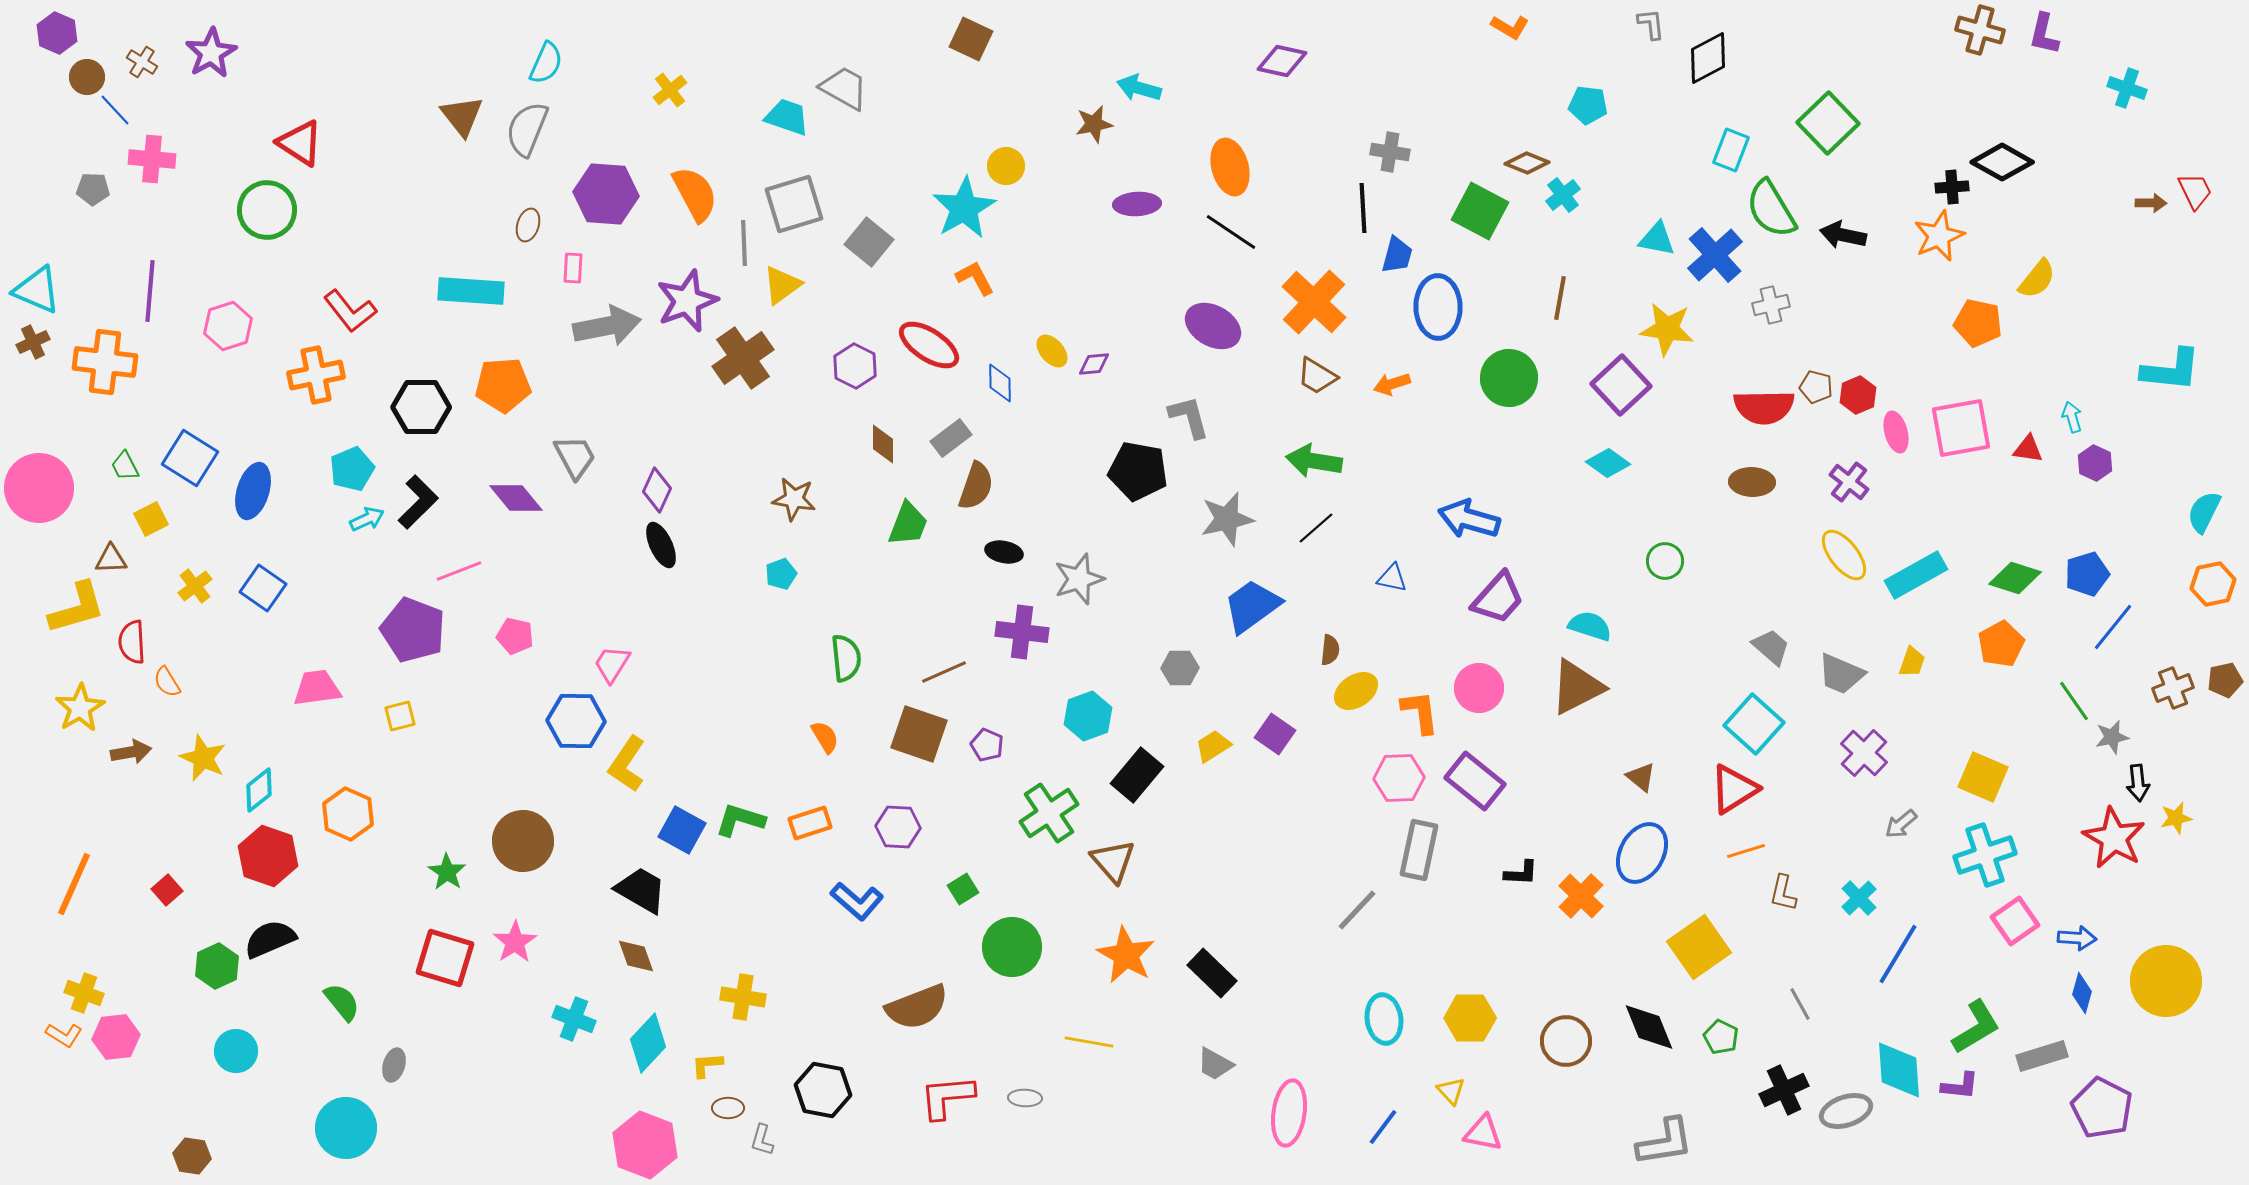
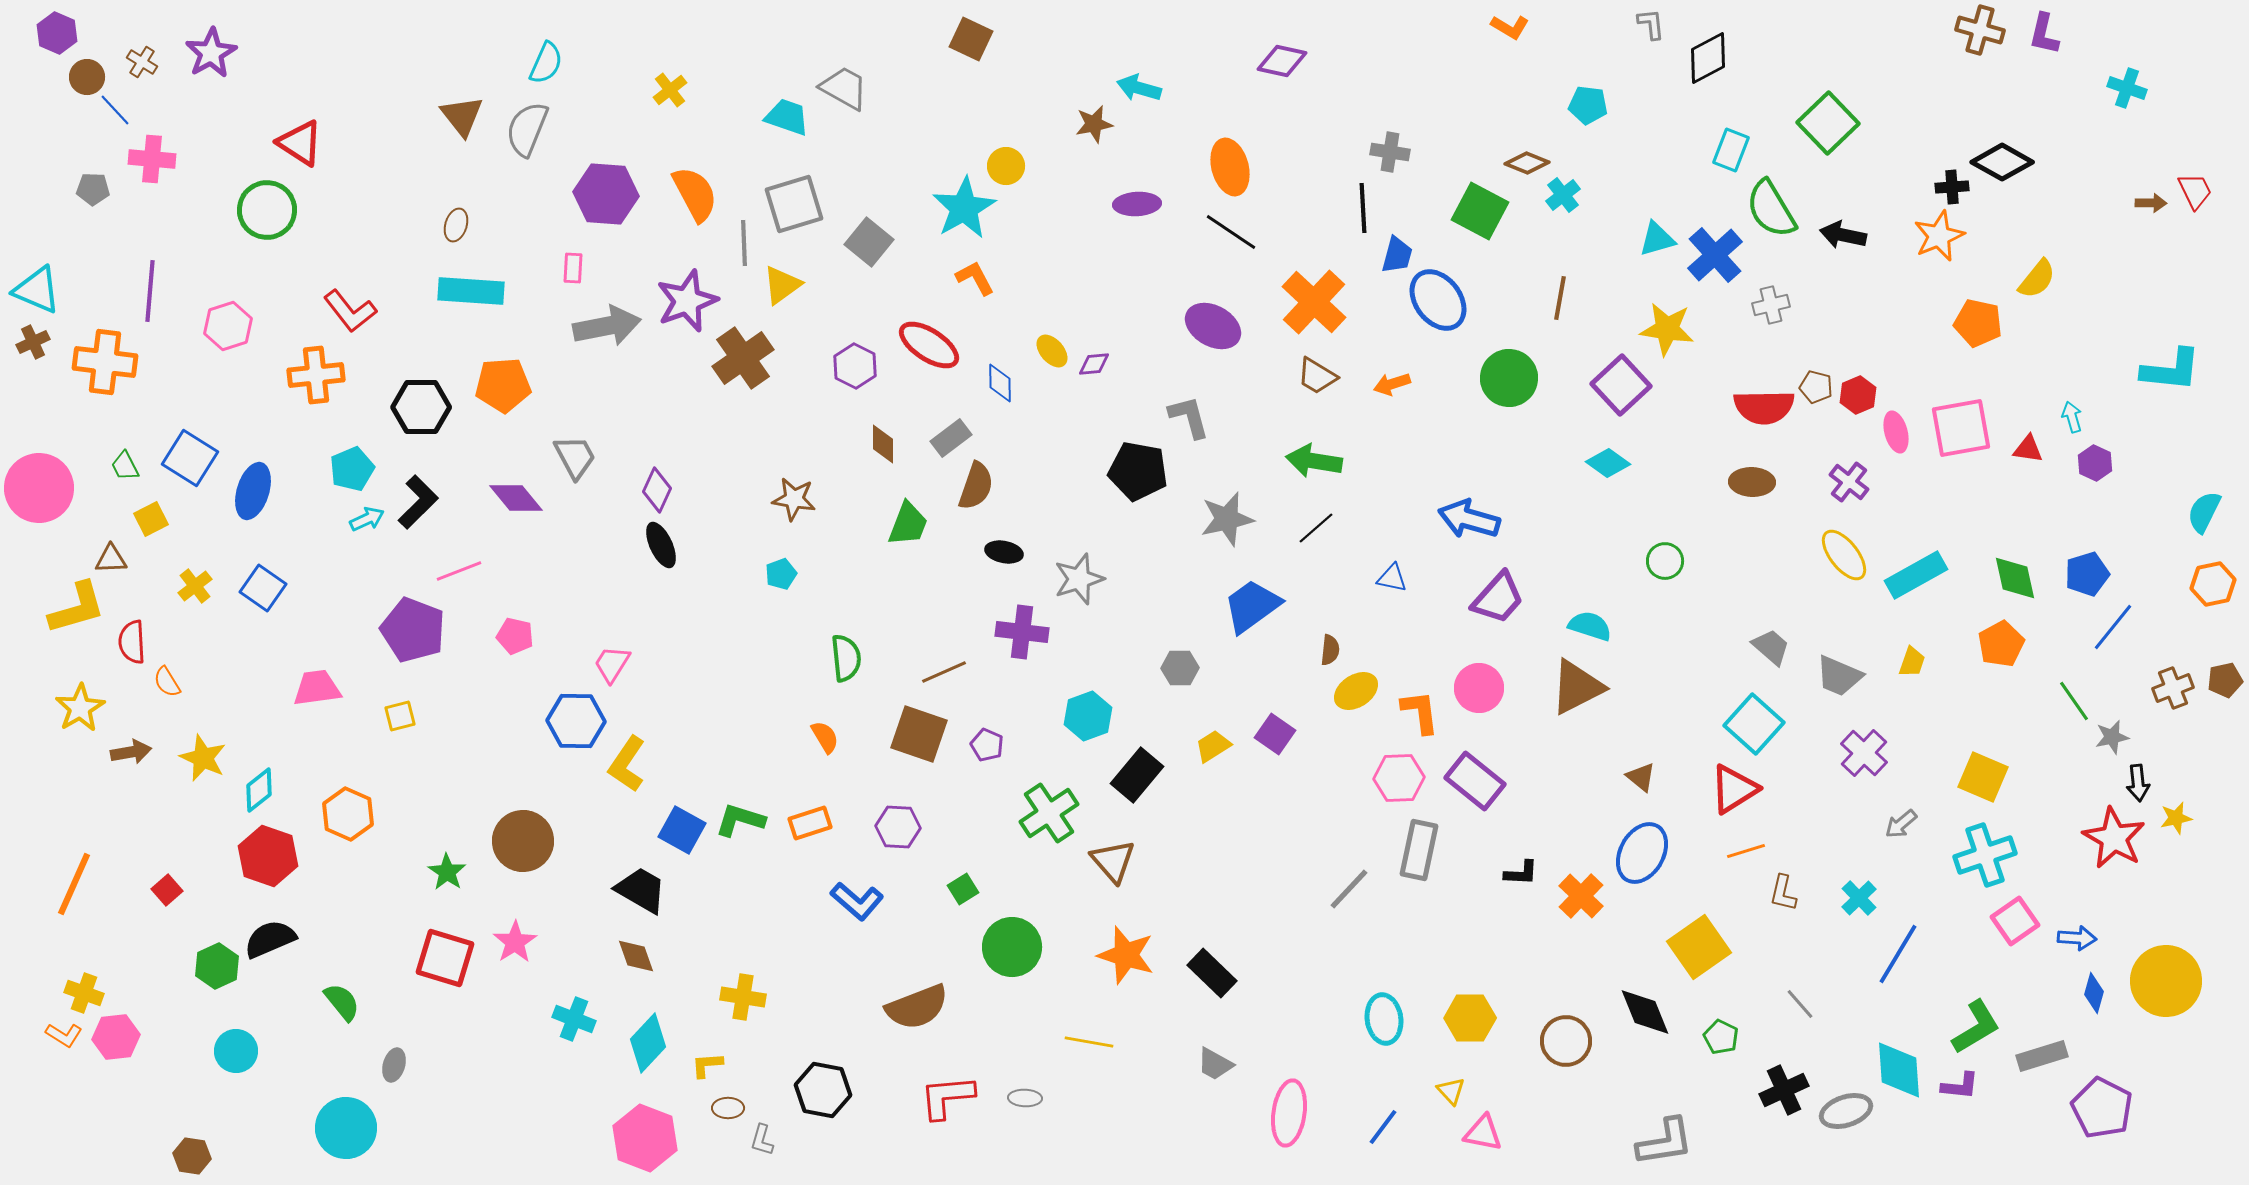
brown ellipse at (528, 225): moved 72 px left
cyan triangle at (1657, 239): rotated 27 degrees counterclockwise
blue ellipse at (1438, 307): moved 7 px up; rotated 36 degrees counterclockwise
orange cross at (316, 375): rotated 6 degrees clockwise
green diamond at (2015, 578): rotated 60 degrees clockwise
gray trapezoid at (1841, 674): moved 2 px left, 2 px down
gray line at (1357, 910): moved 8 px left, 21 px up
orange star at (1126, 955): rotated 12 degrees counterclockwise
blue diamond at (2082, 993): moved 12 px right
gray line at (1800, 1004): rotated 12 degrees counterclockwise
black diamond at (1649, 1027): moved 4 px left, 15 px up
pink hexagon at (645, 1145): moved 7 px up
